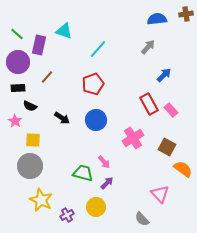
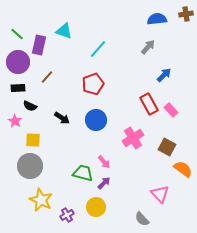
purple arrow: moved 3 px left
